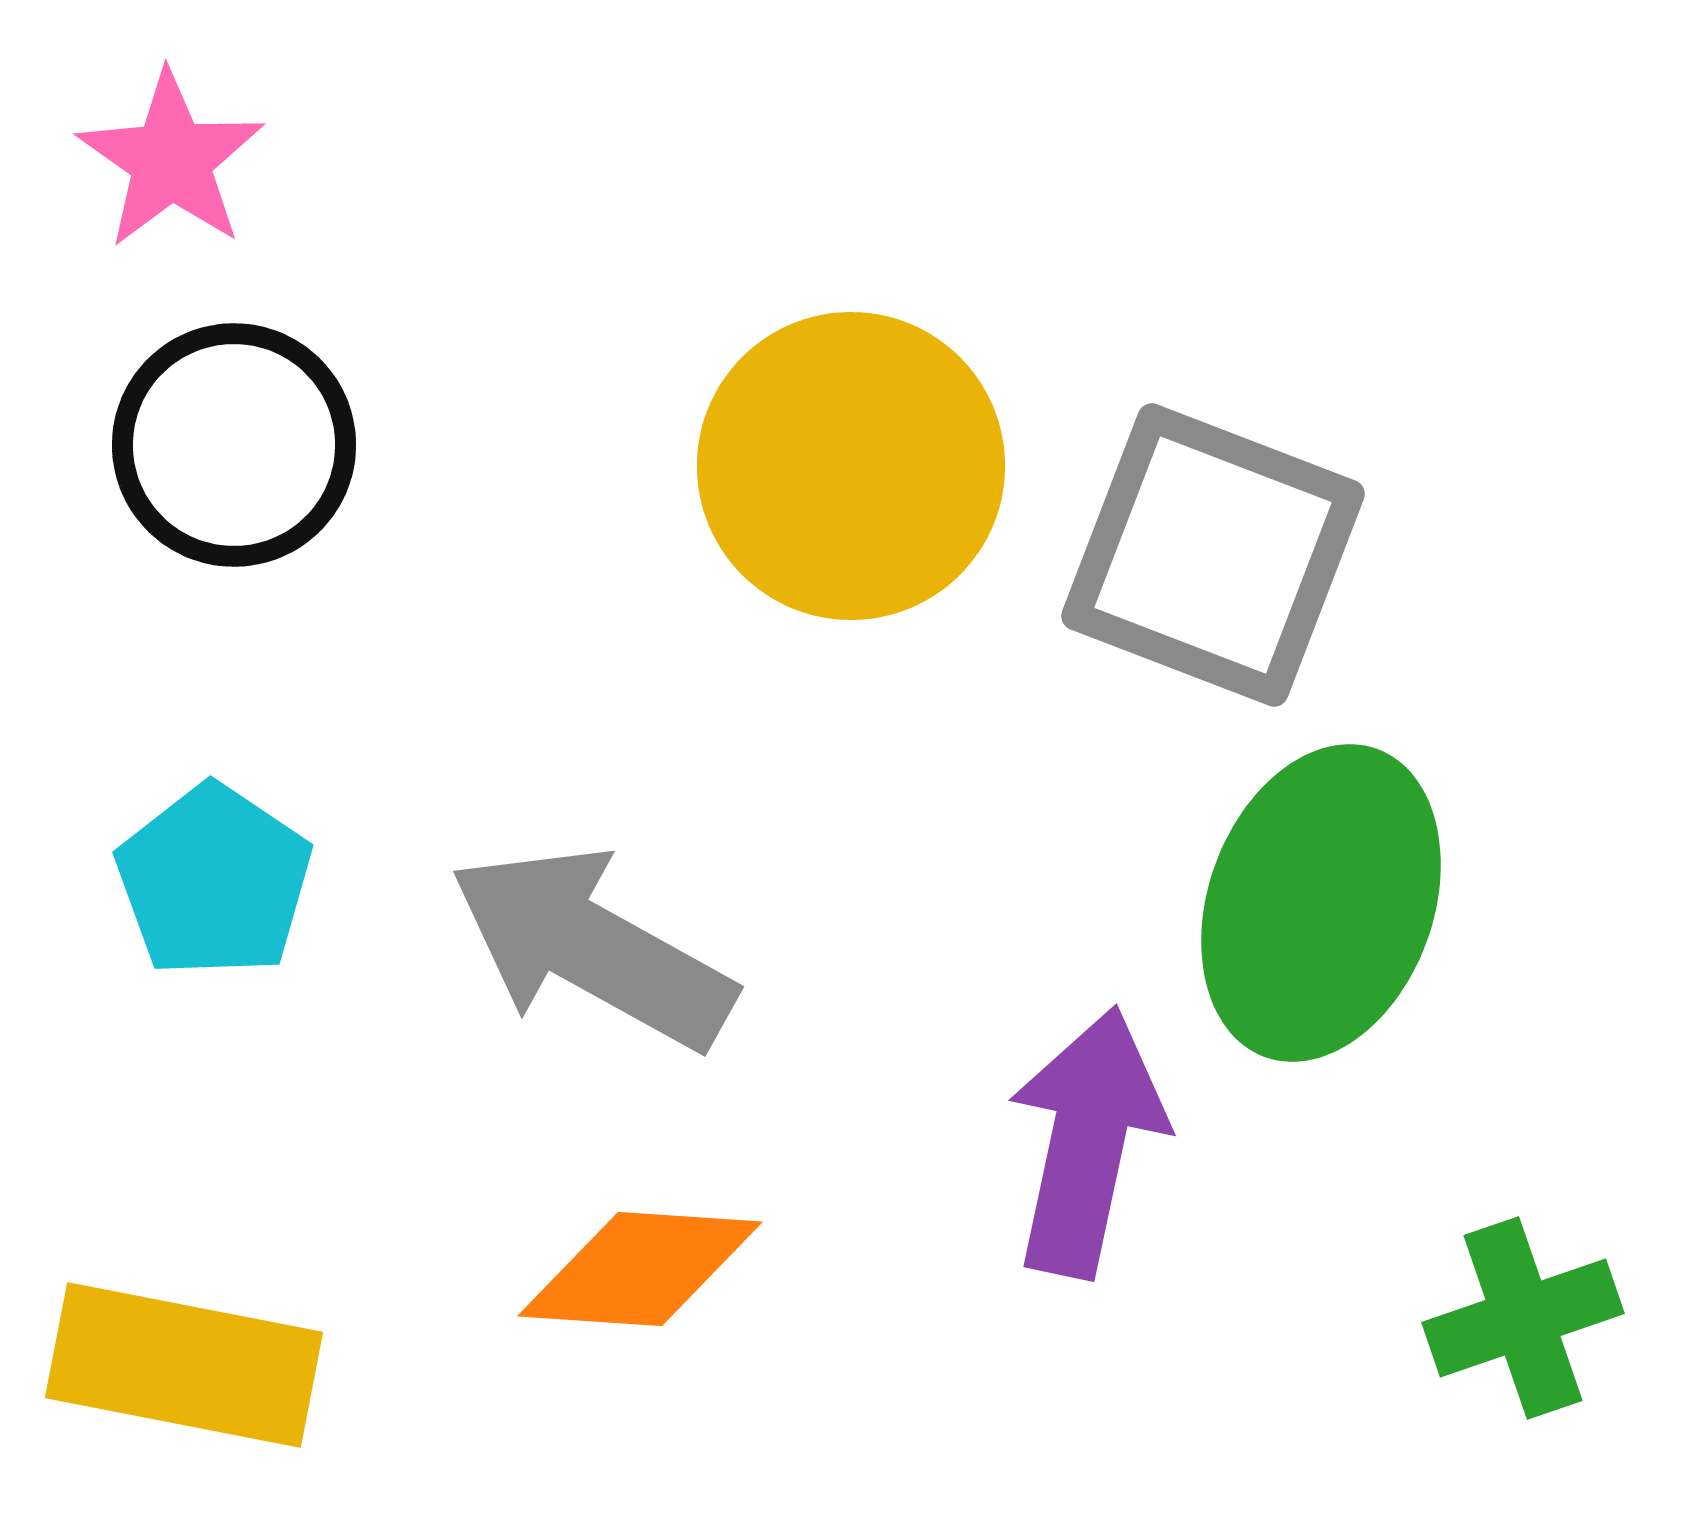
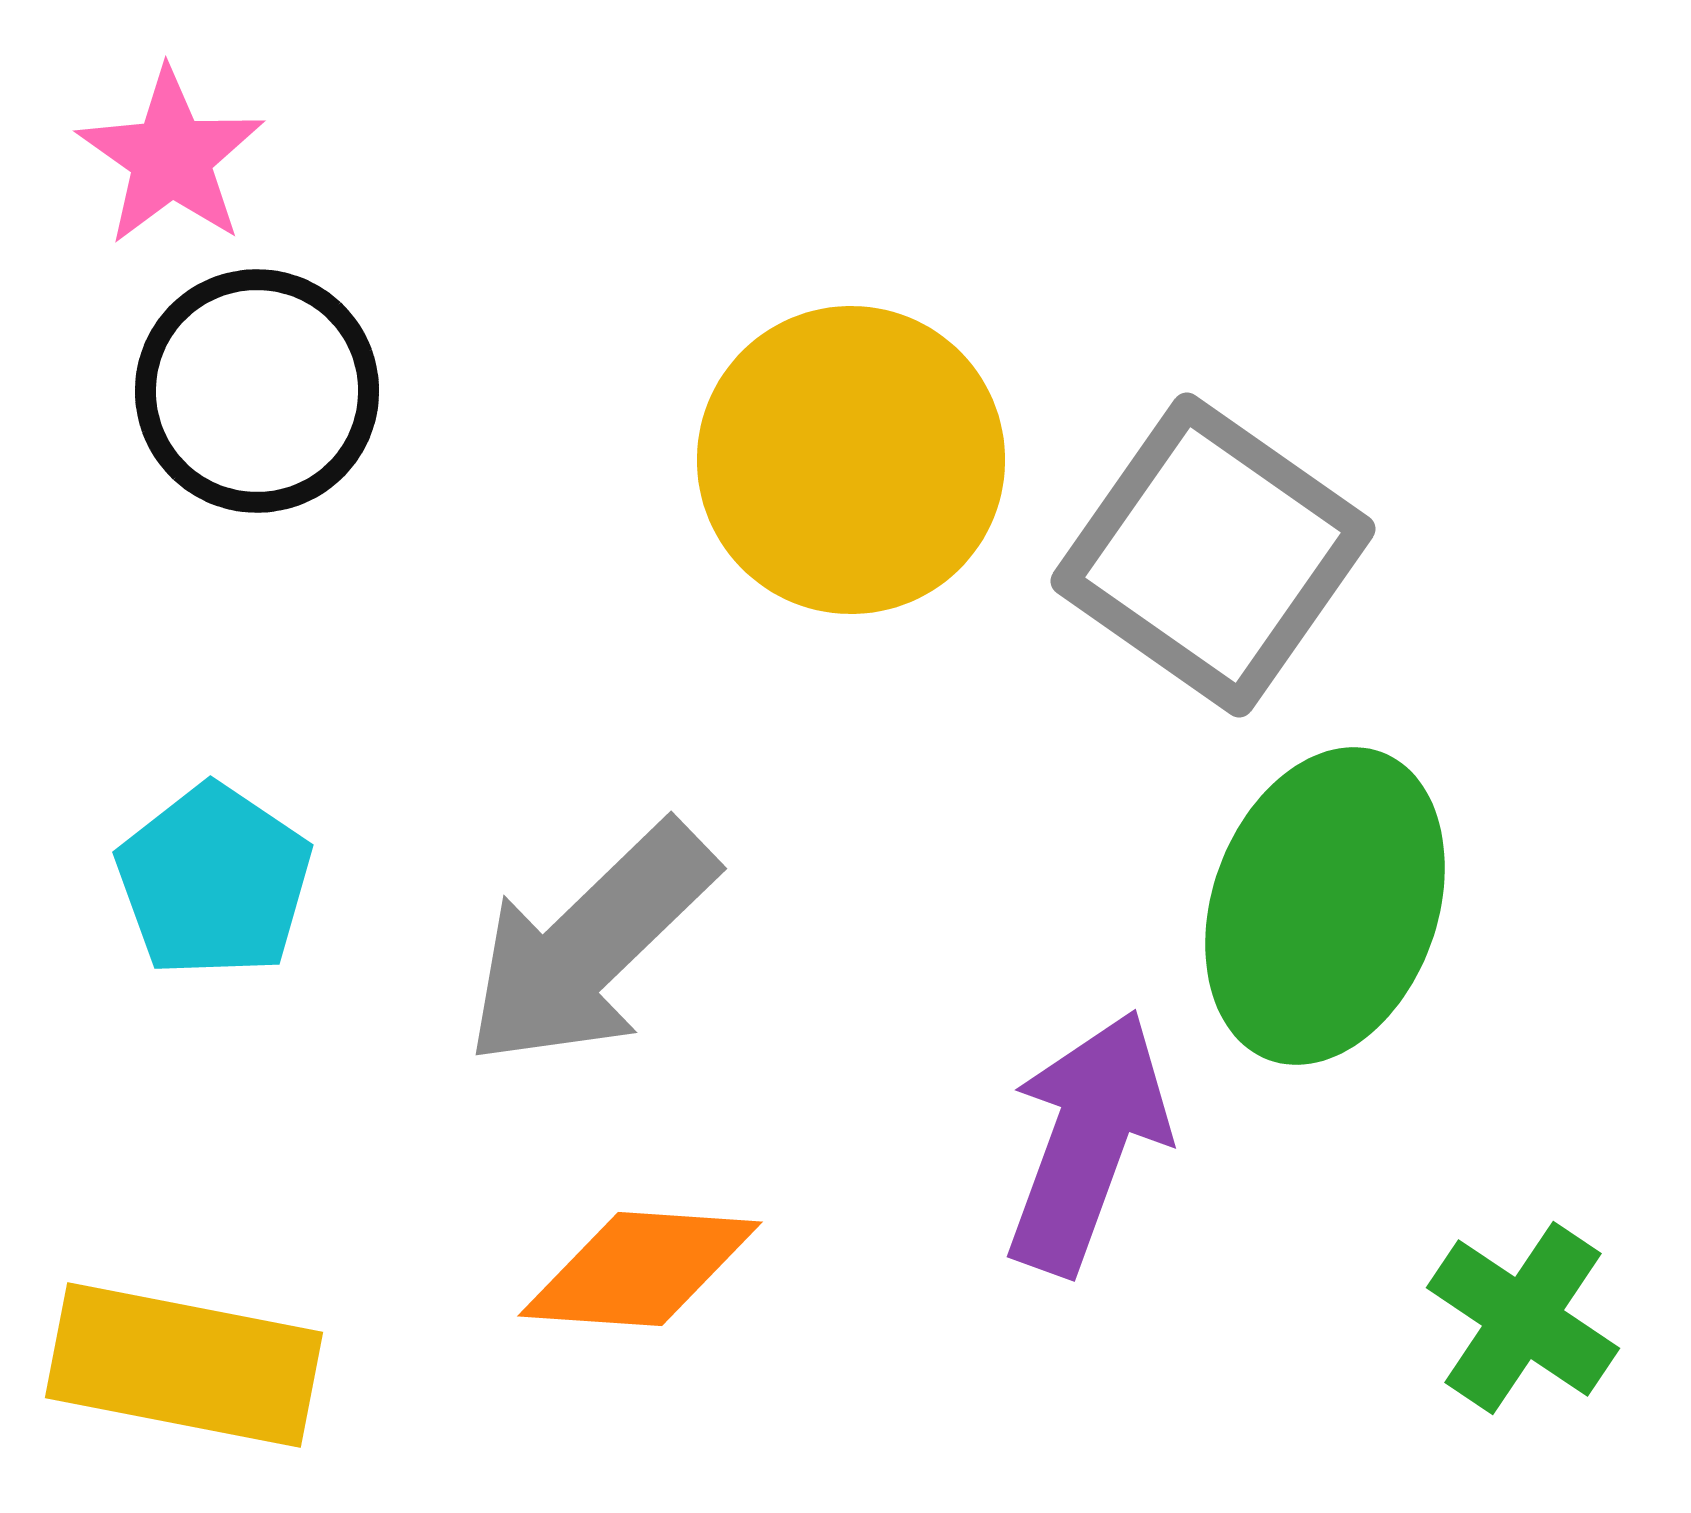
pink star: moved 3 px up
black circle: moved 23 px right, 54 px up
yellow circle: moved 6 px up
gray square: rotated 14 degrees clockwise
green ellipse: moved 4 px right, 3 px down
gray arrow: moved 2 px left, 3 px up; rotated 73 degrees counterclockwise
purple arrow: rotated 8 degrees clockwise
green cross: rotated 37 degrees counterclockwise
